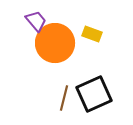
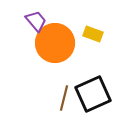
yellow rectangle: moved 1 px right
black square: moved 1 px left
